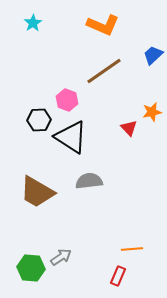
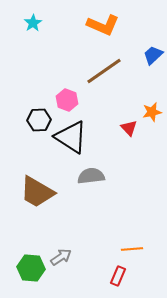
gray semicircle: moved 2 px right, 5 px up
